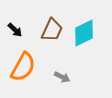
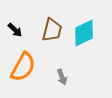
brown trapezoid: rotated 10 degrees counterclockwise
gray arrow: rotated 42 degrees clockwise
